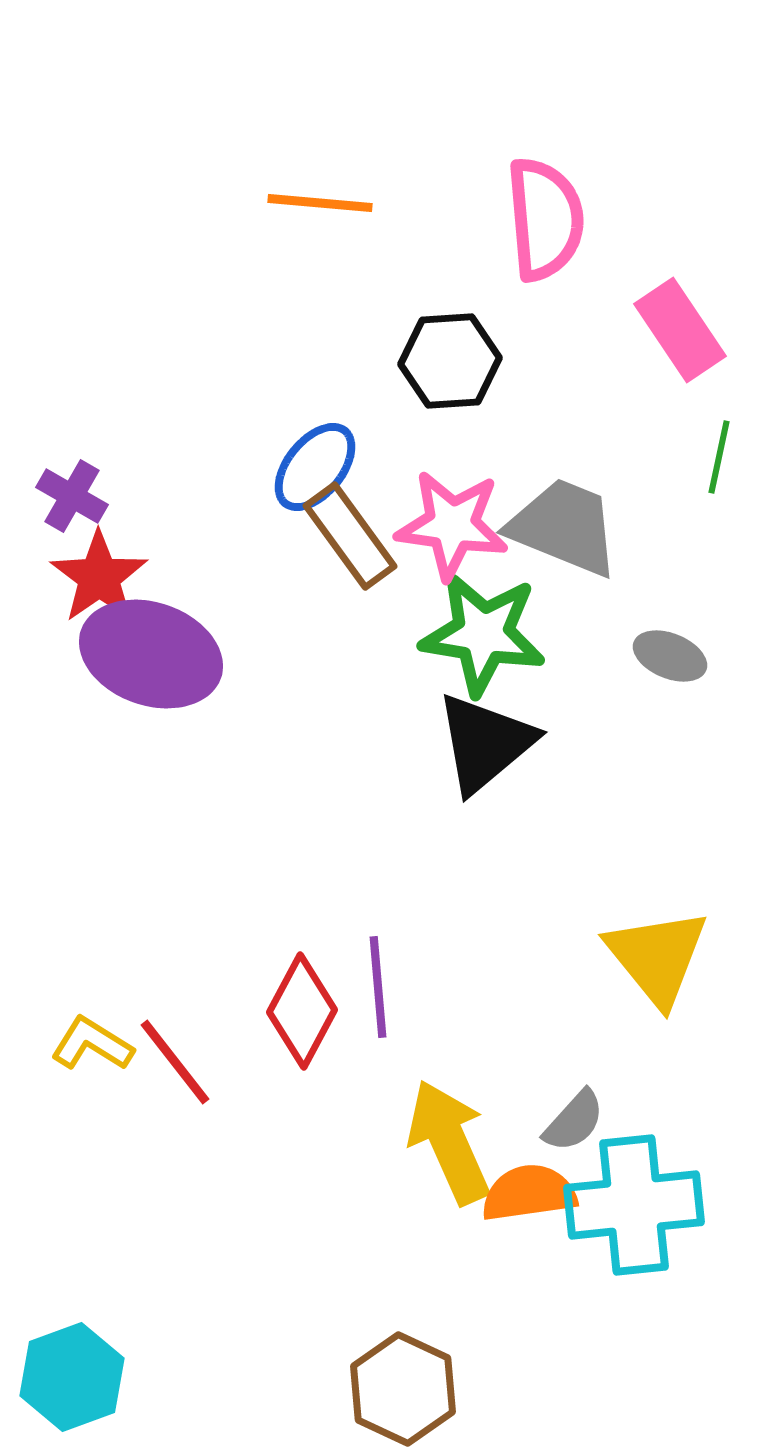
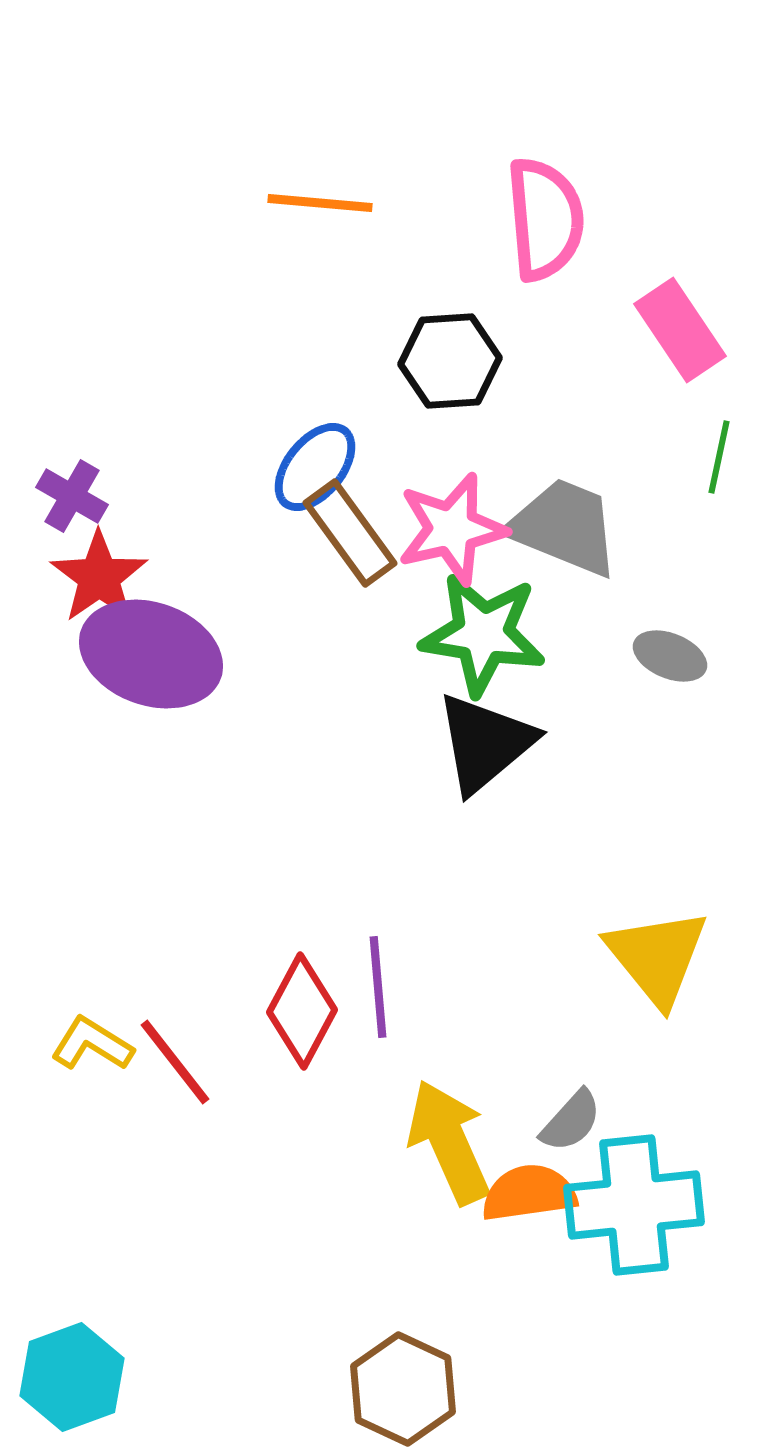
pink star: moved 4 px down; rotated 21 degrees counterclockwise
brown rectangle: moved 3 px up
gray semicircle: moved 3 px left
